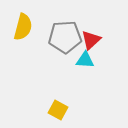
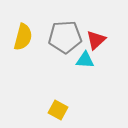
yellow semicircle: moved 10 px down
red triangle: moved 5 px right
